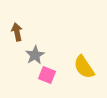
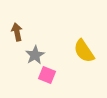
yellow semicircle: moved 16 px up
